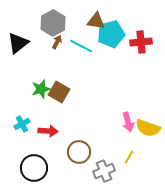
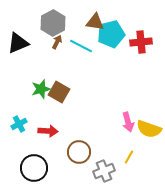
brown triangle: moved 1 px left, 1 px down
black triangle: rotated 15 degrees clockwise
cyan cross: moved 3 px left
yellow semicircle: moved 1 px right, 1 px down
